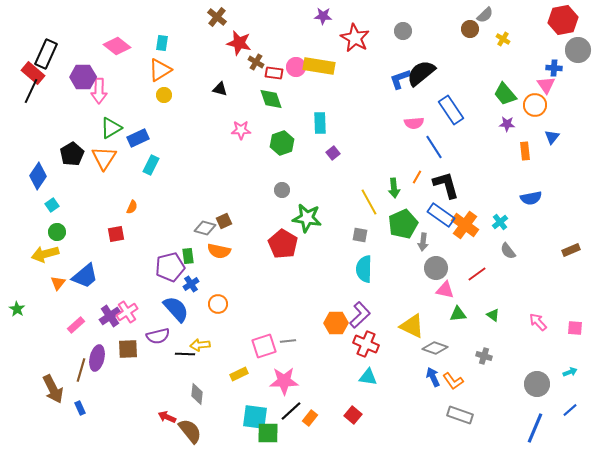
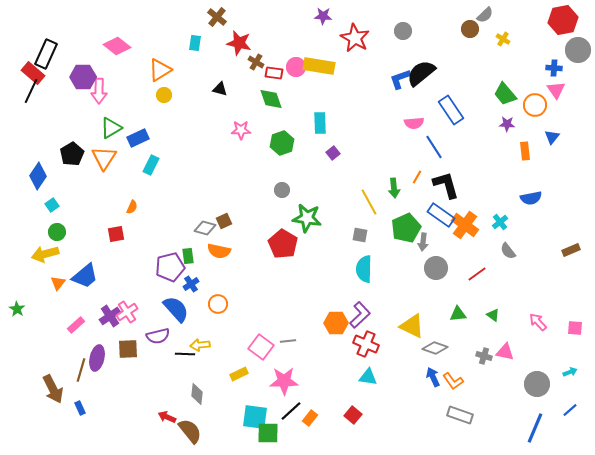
cyan rectangle at (162, 43): moved 33 px right
pink triangle at (546, 85): moved 10 px right, 5 px down
green pentagon at (403, 224): moved 3 px right, 4 px down
pink triangle at (445, 290): moved 60 px right, 62 px down
pink square at (264, 346): moved 3 px left, 1 px down; rotated 35 degrees counterclockwise
